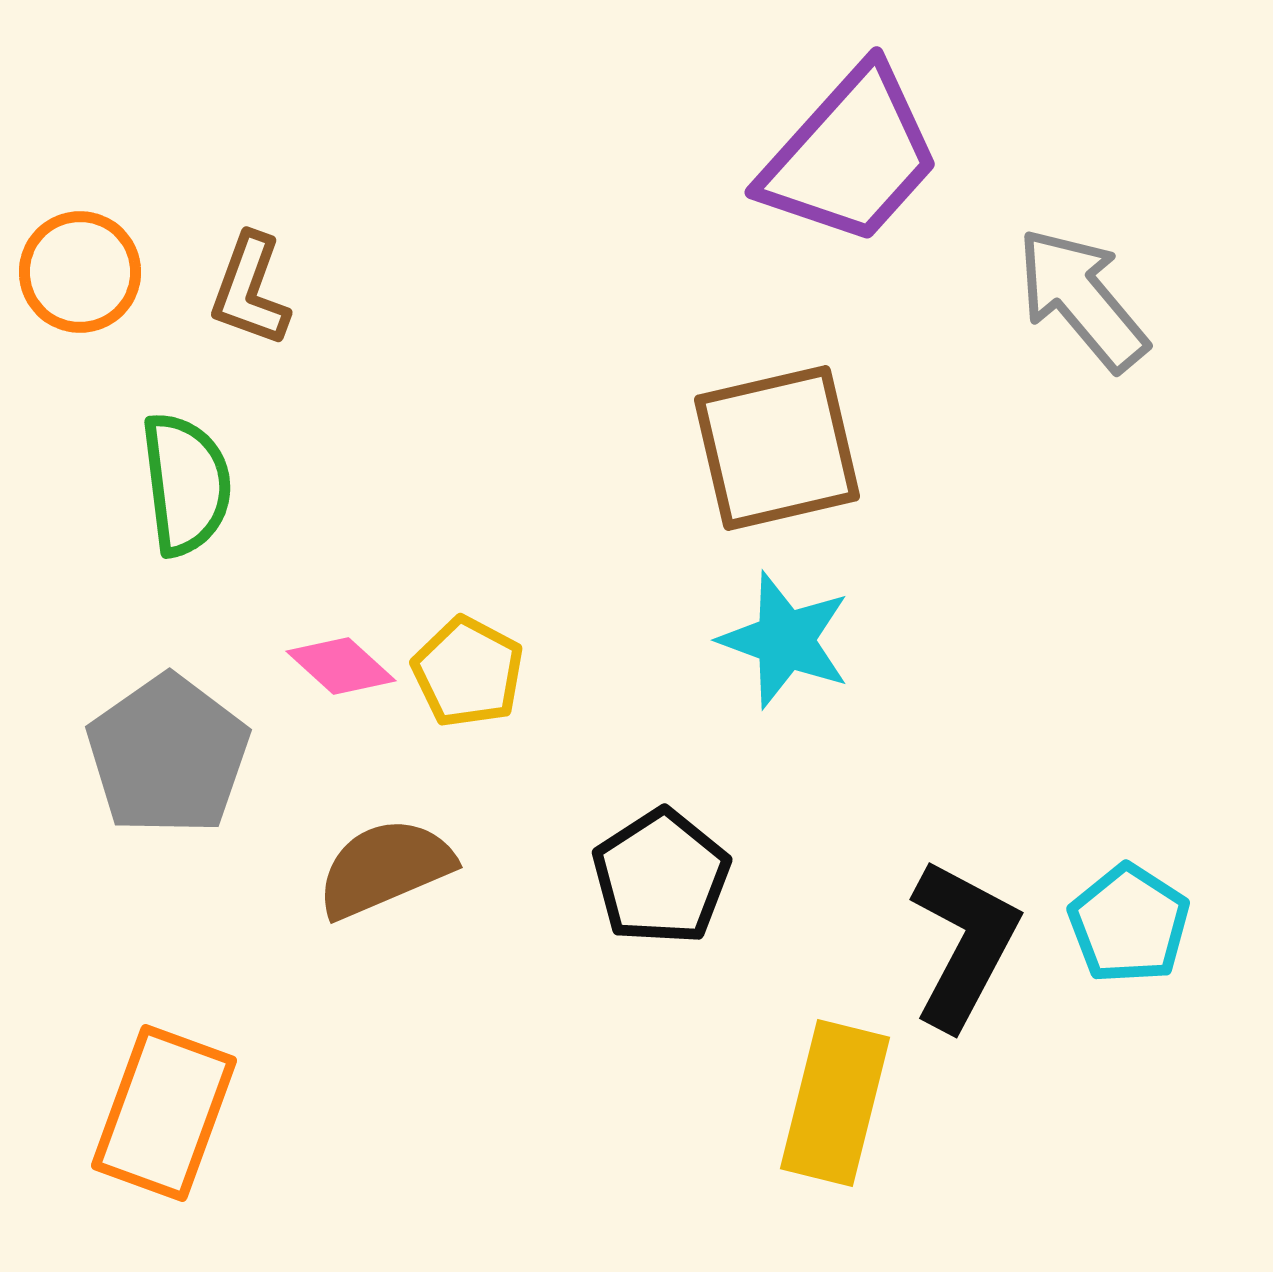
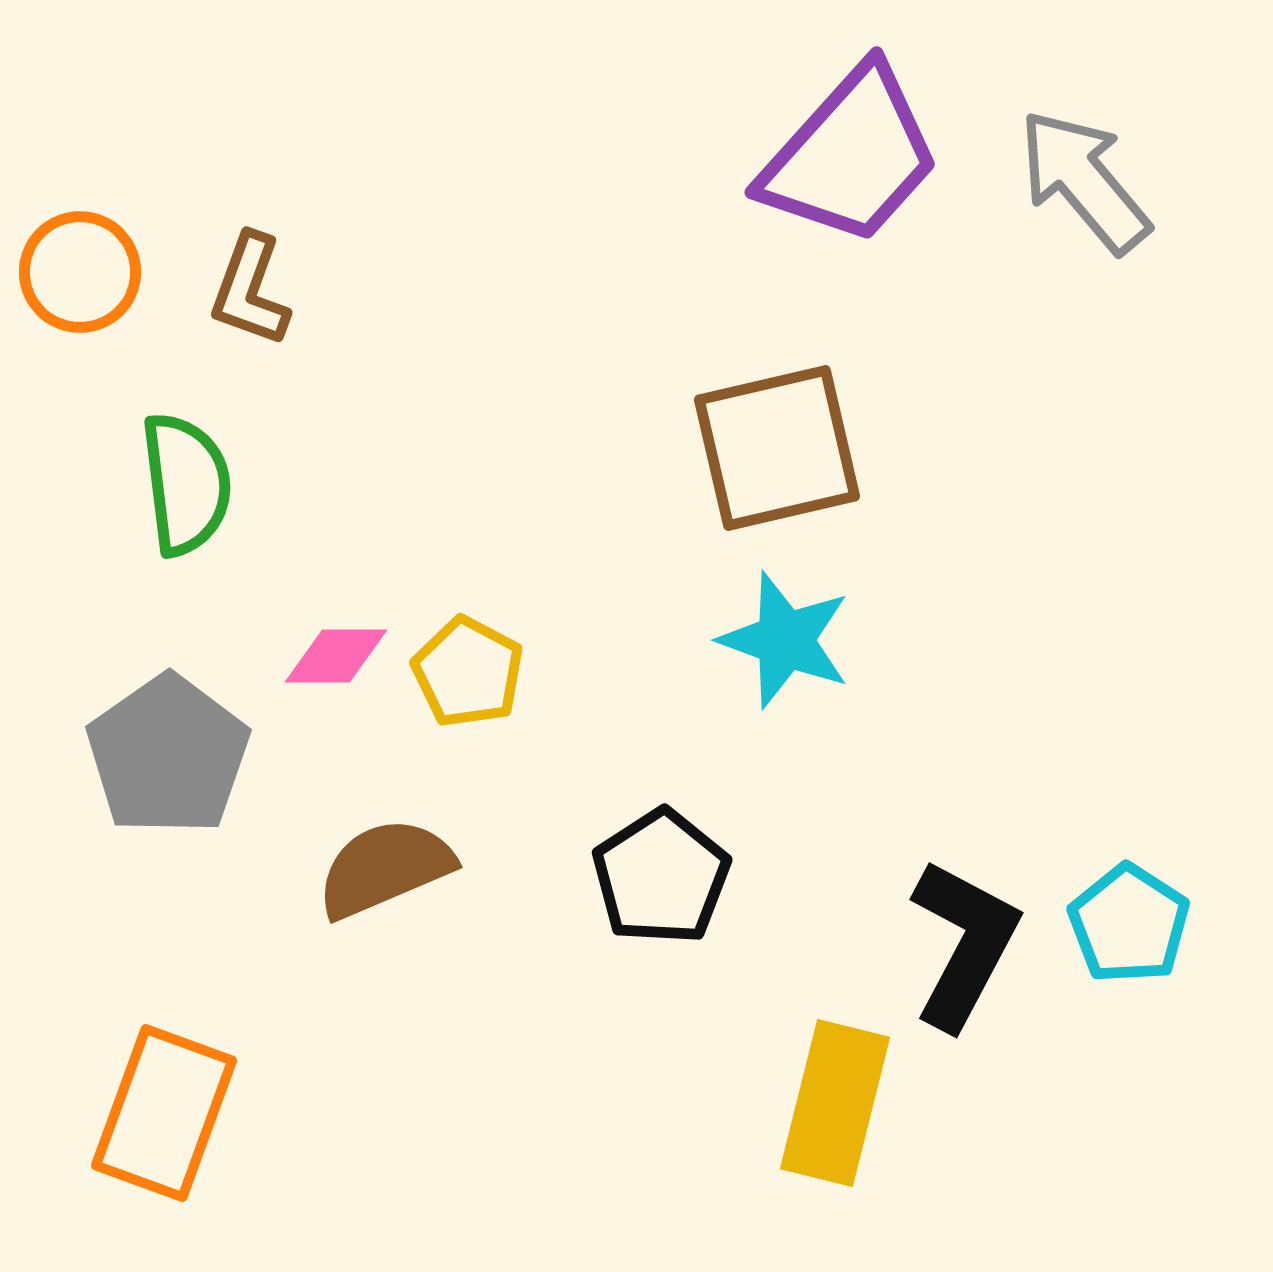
gray arrow: moved 2 px right, 118 px up
pink diamond: moved 5 px left, 10 px up; rotated 42 degrees counterclockwise
